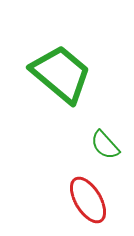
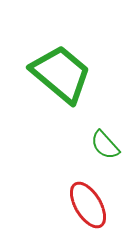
red ellipse: moved 5 px down
